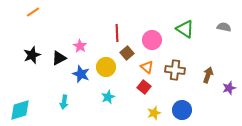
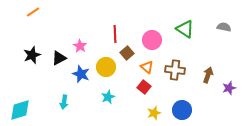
red line: moved 2 px left, 1 px down
